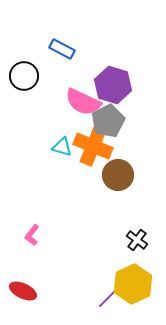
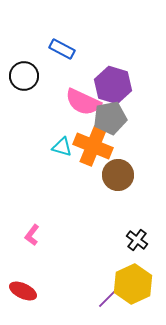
gray pentagon: moved 2 px right, 3 px up; rotated 16 degrees clockwise
